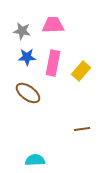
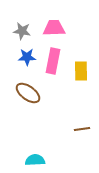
pink trapezoid: moved 1 px right, 3 px down
pink rectangle: moved 2 px up
yellow rectangle: rotated 42 degrees counterclockwise
